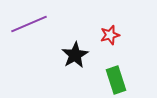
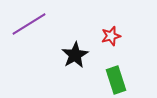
purple line: rotated 9 degrees counterclockwise
red star: moved 1 px right, 1 px down
